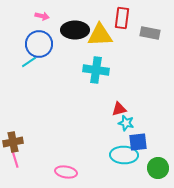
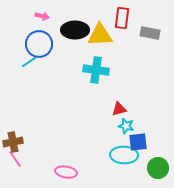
cyan star: moved 3 px down
pink line: rotated 18 degrees counterclockwise
